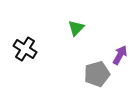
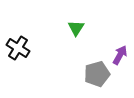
green triangle: rotated 12 degrees counterclockwise
black cross: moved 7 px left, 1 px up
